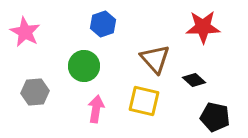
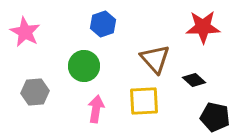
yellow square: rotated 16 degrees counterclockwise
